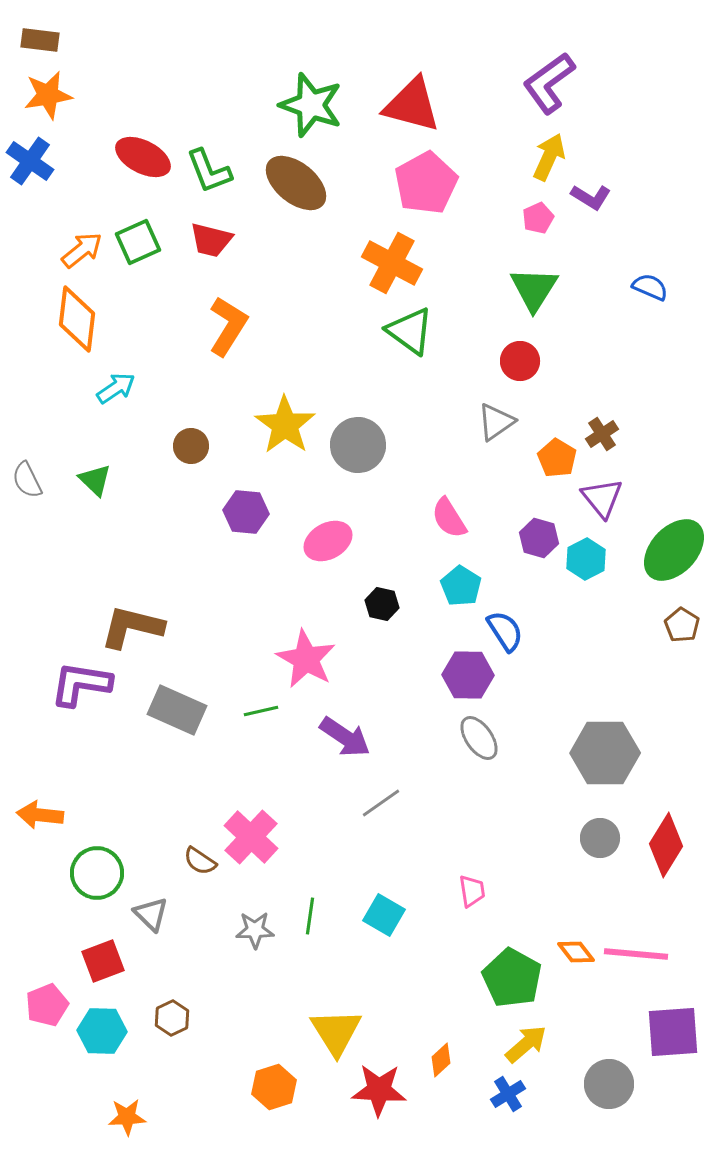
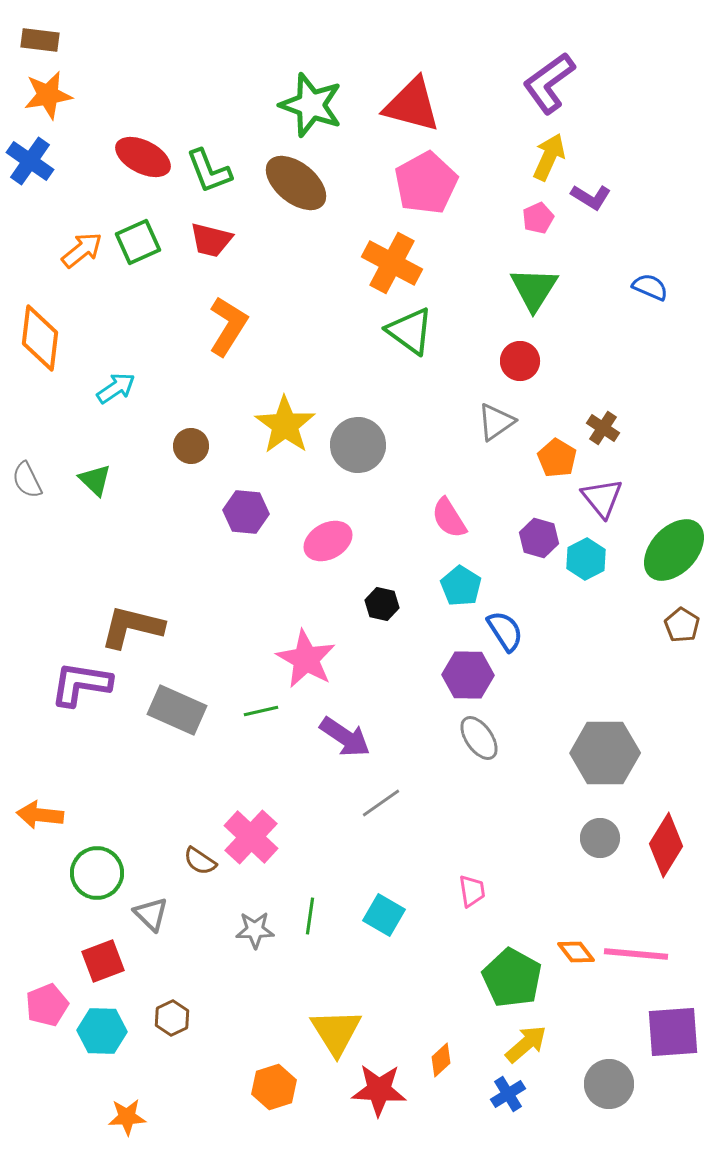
orange diamond at (77, 319): moved 37 px left, 19 px down
brown cross at (602, 434): moved 1 px right, 6 px up; rotated 24 degrees counterclockwise
